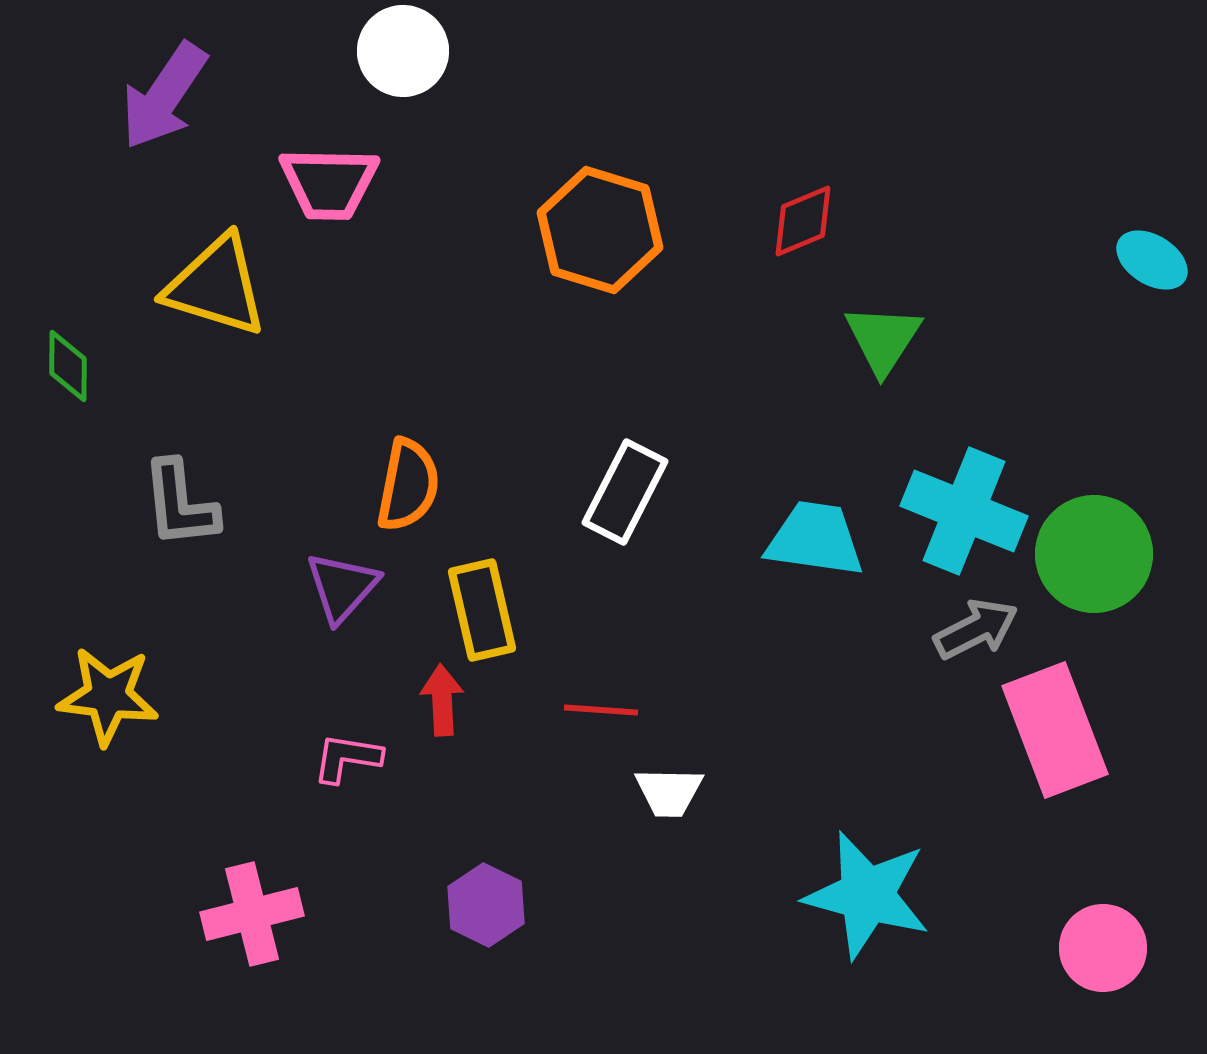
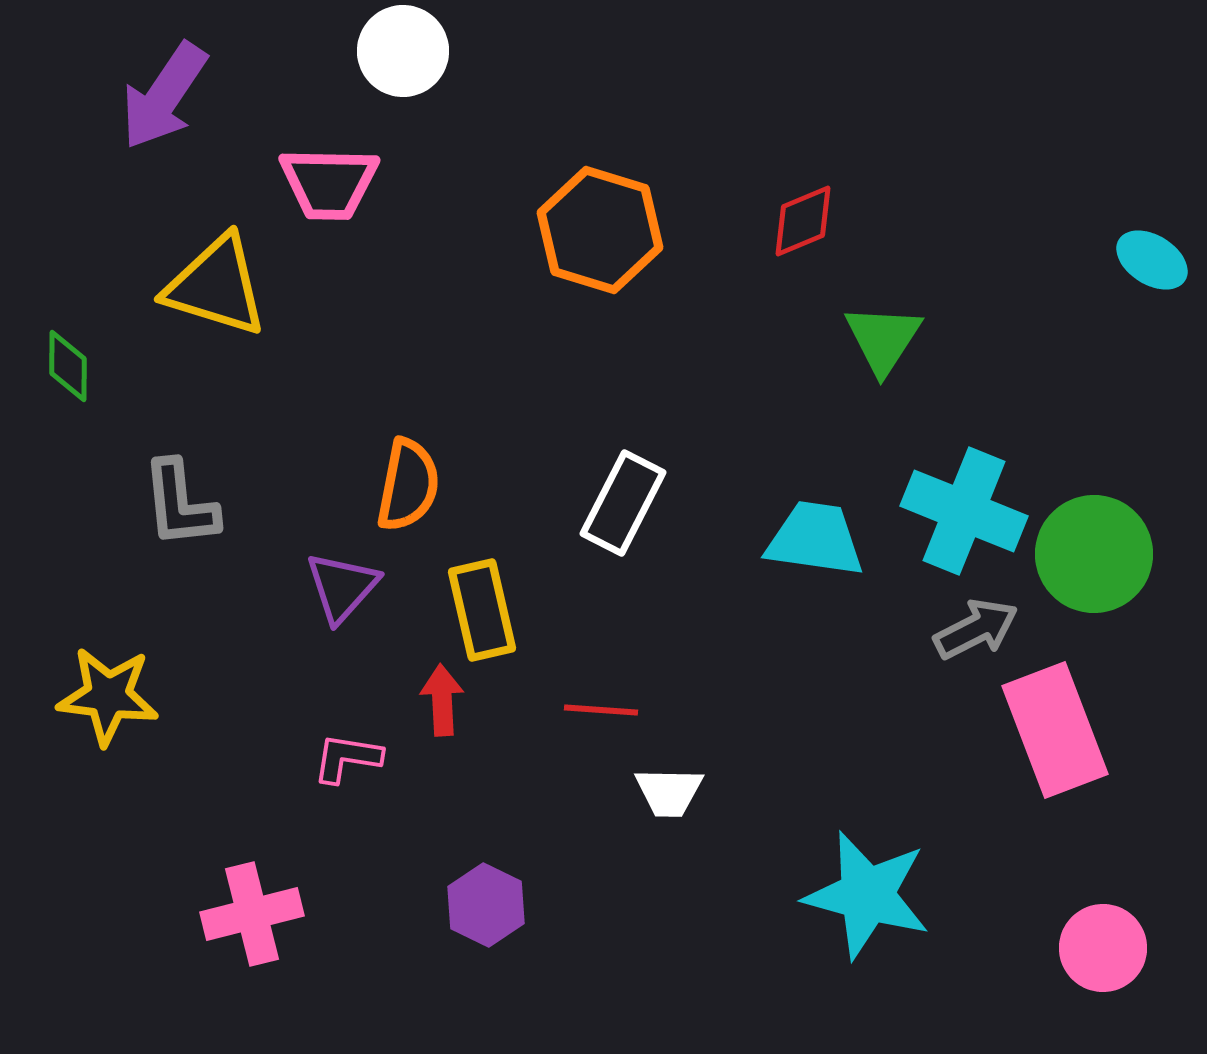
white rectangle: moved 2 px left, 11 px down
